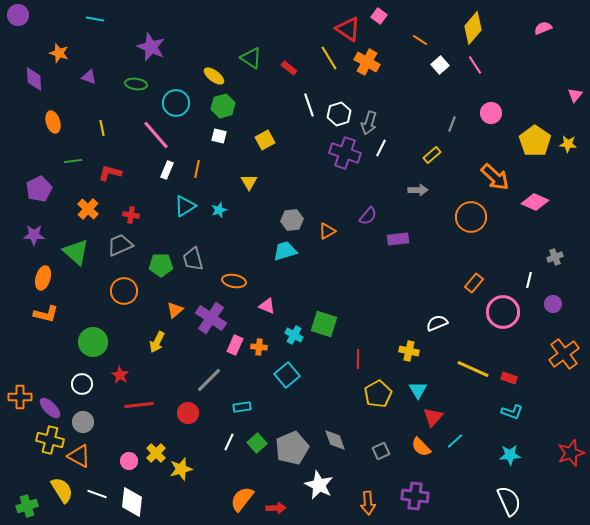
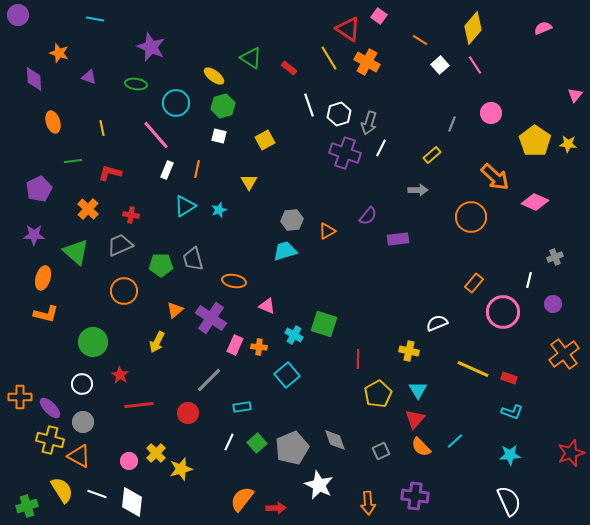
red triangle at (433, 417): moved 18 px left, 2 px down
